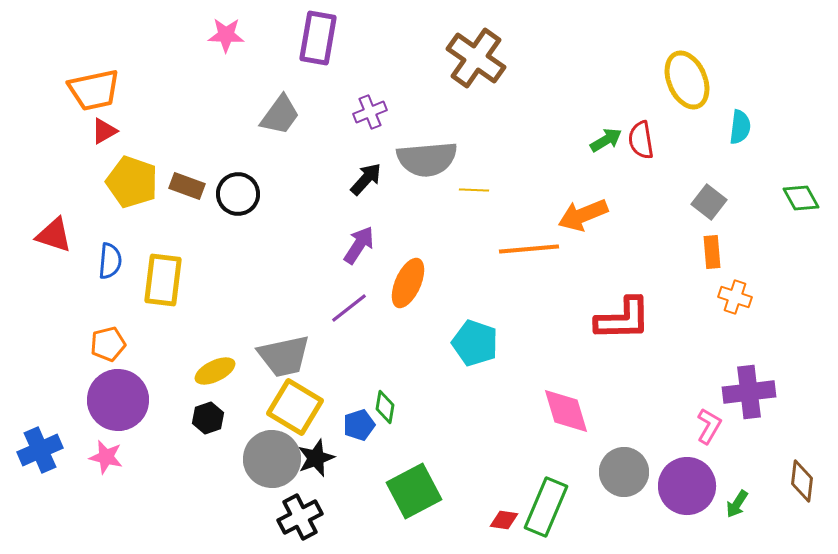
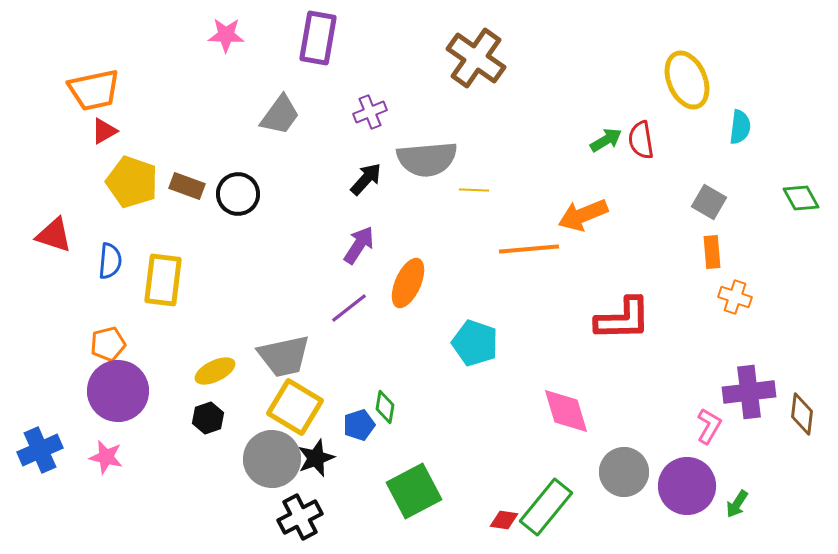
gray square at (709, 202): rotated 8 degrees counterclockwise
purple circle at (118, 400): moved 9 px up
brown diamond at (802, 481): moved 67 px up
green rectangle at (546, 507): rotated 16 degrees clockwise
